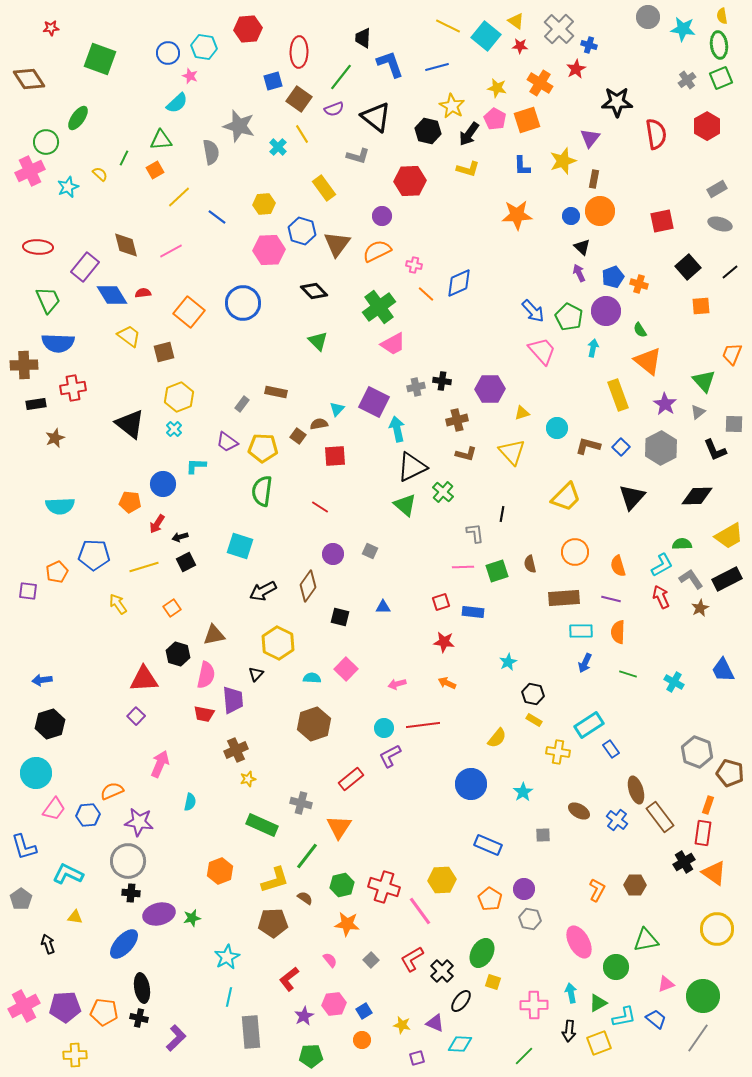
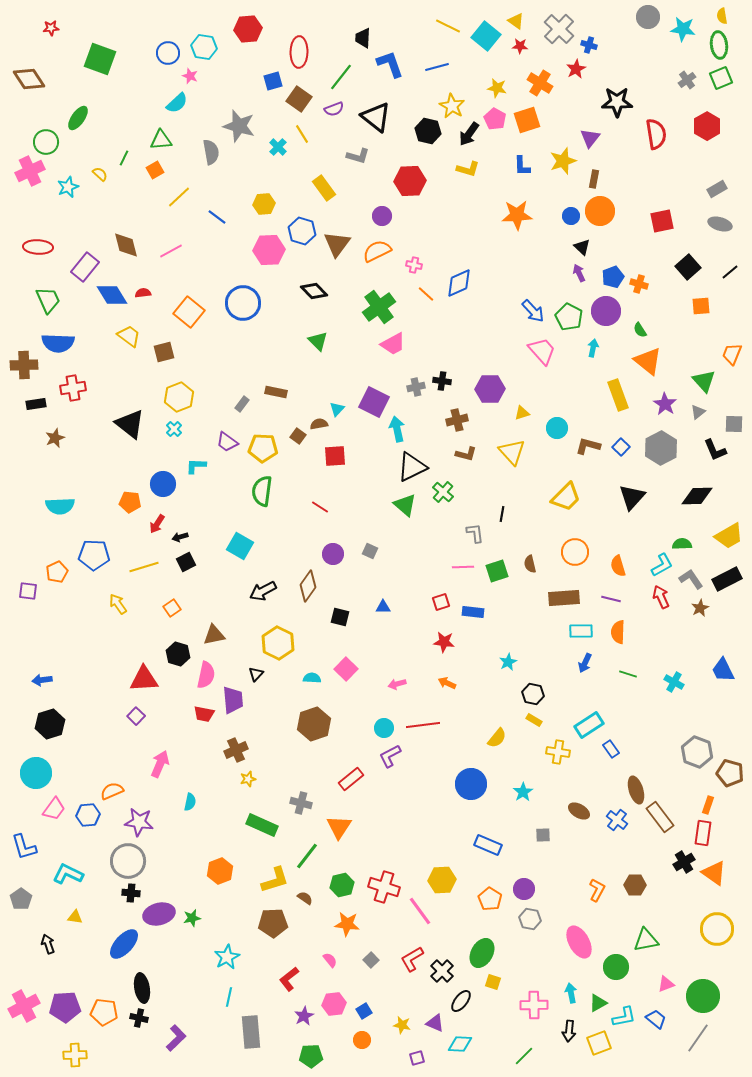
cyan square at (240, 546): rotated 12 degrees clockwise
